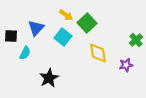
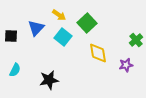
yellow arrow: moved 7 px left
cyan semicircle: moved 10 px left, 17 px down
black star: moved 2 px down; rotated 18 degrees clockwise
